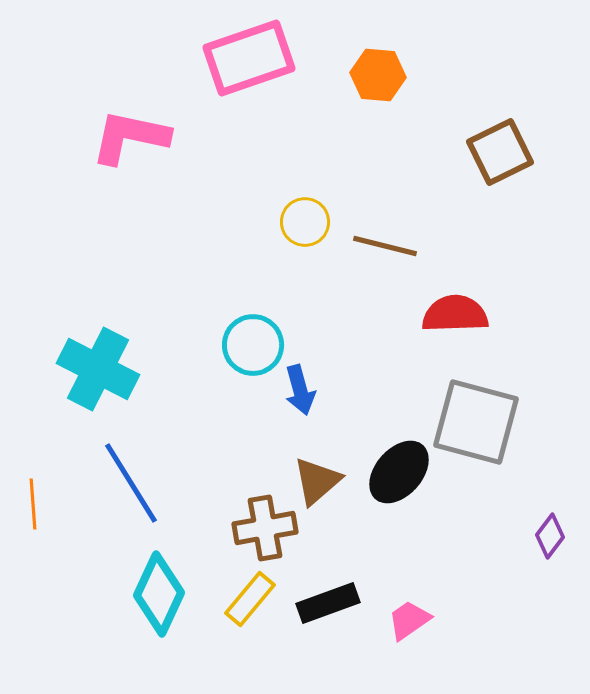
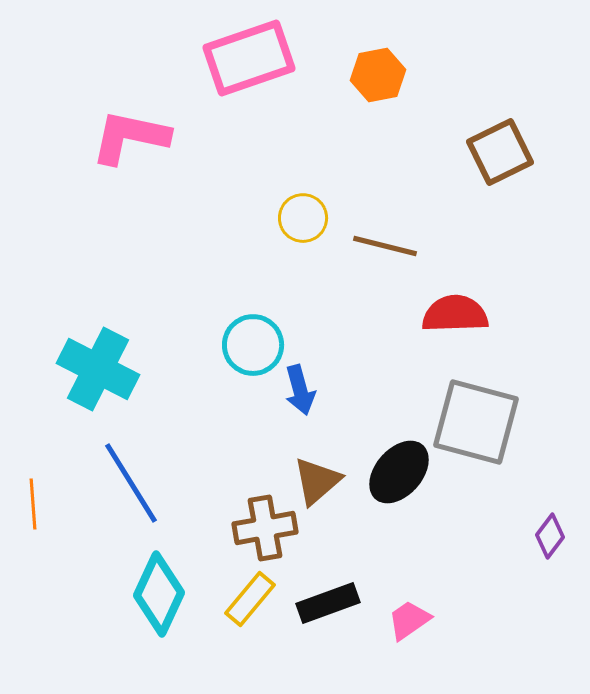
orange hexagon: rotated 16 degrees counterclockwise
yellow circle: moved 2 px left, 4 px up
